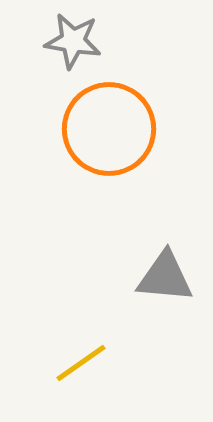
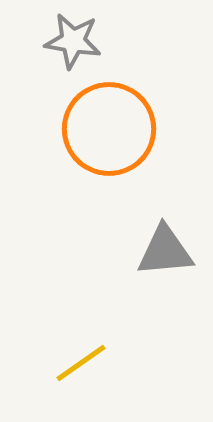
gray triangle: moved 26 px up; rotated 10 degrees counterclockwise
